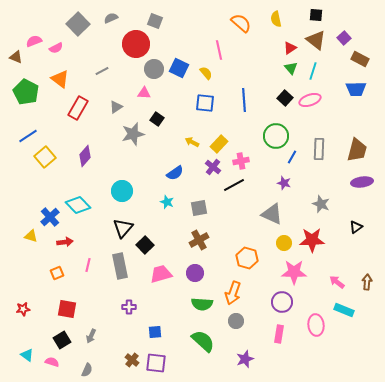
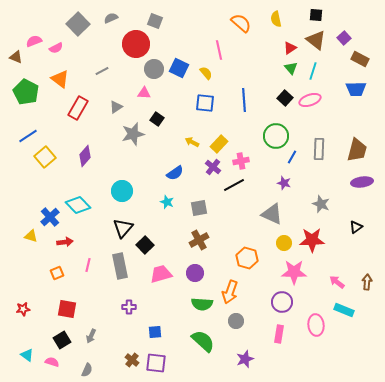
orange arrow at (233, 293): moved 3 px left, 1 px up
